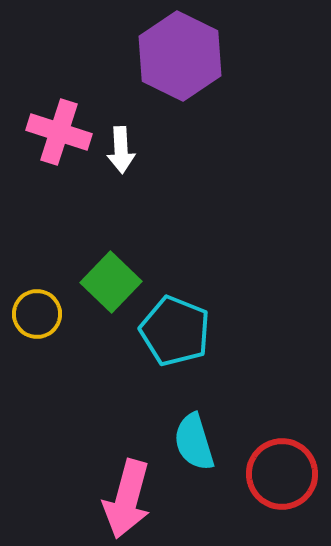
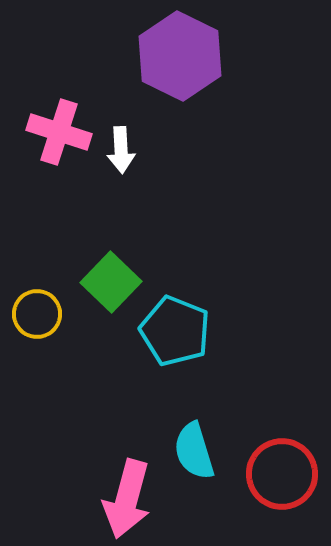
cyan semicircle: moved 9 px down
